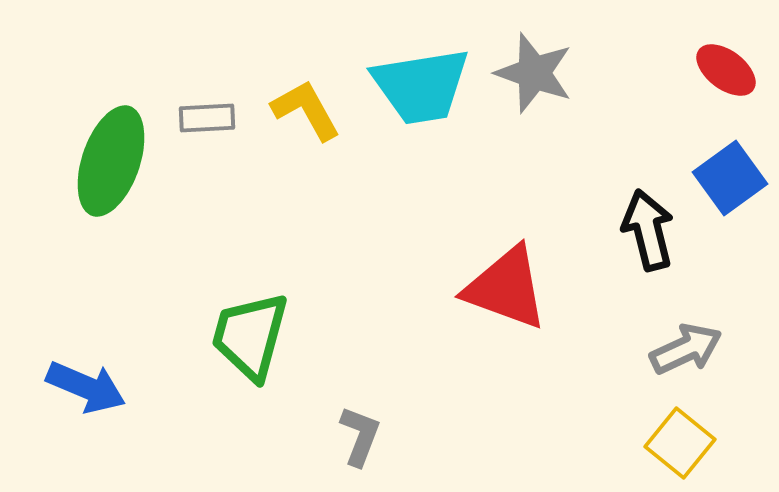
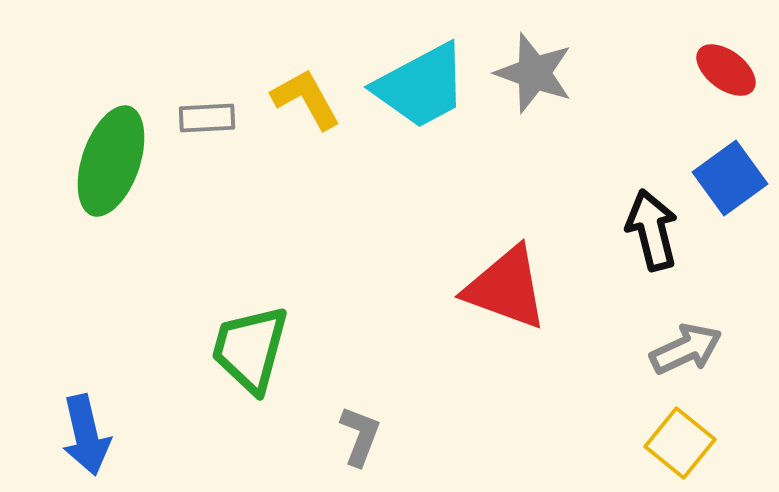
cyan trapezoid: rotated 19 degrees counterclockwise
yellow L-shape: moved 11 px up
black arrow: moved 4 px right
green trapezoid: moved 13 px down
blue arrow: moved 48 px down; rotated 54 degrees clockwise
